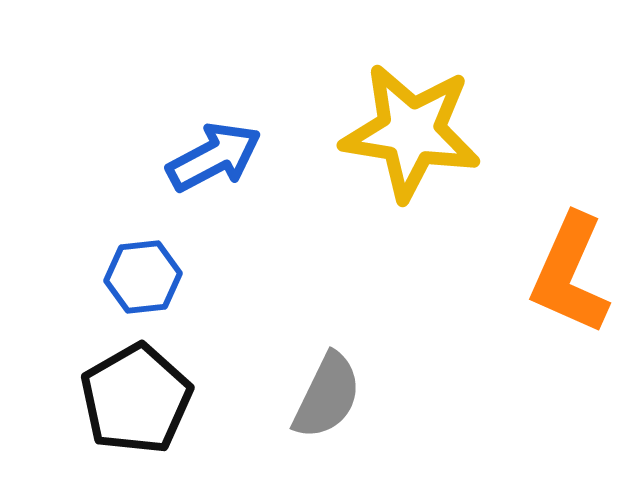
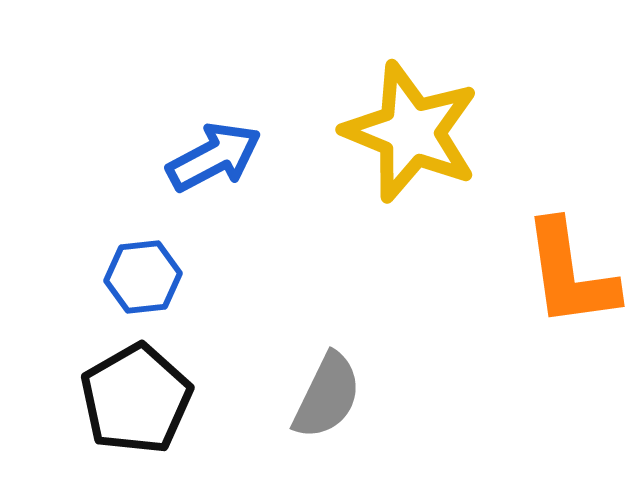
yellow star: rotated 13 degrees clockwise
orange L-shape: rotated 32 degrees counterclockwise
